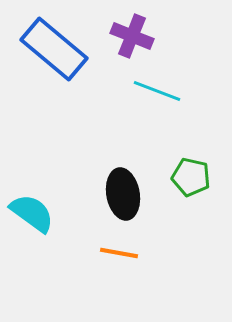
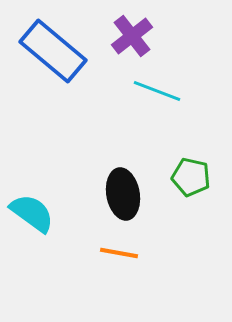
purple cross: rotated 30 degrees clockwise
blue rectangle: moved 1 px left, 2 px down
